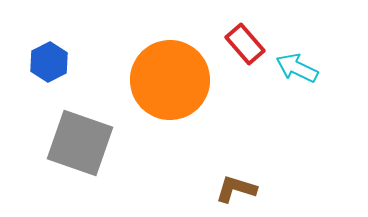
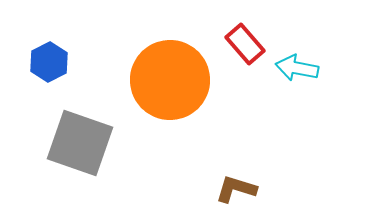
cyan arrow: rotated 15 degrees counterclockwise
